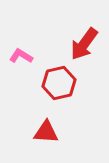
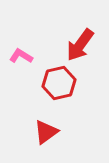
red arrow: moved 4 px left, 1 px down
red triangle: rotated 40 degrees counterclockwise
